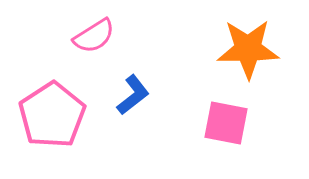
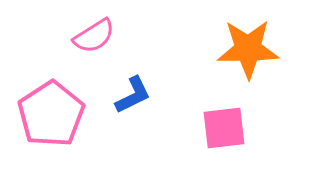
blue L-shape: rotated 12 degrees clockwise
pink pentagon: moved 1 px left, 1 px up
pink square: moved 2 px left, 5 px down; rotated 18 degrees counterclockwise
